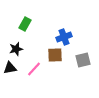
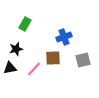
brown square: moved 2 px left, 3 px down
